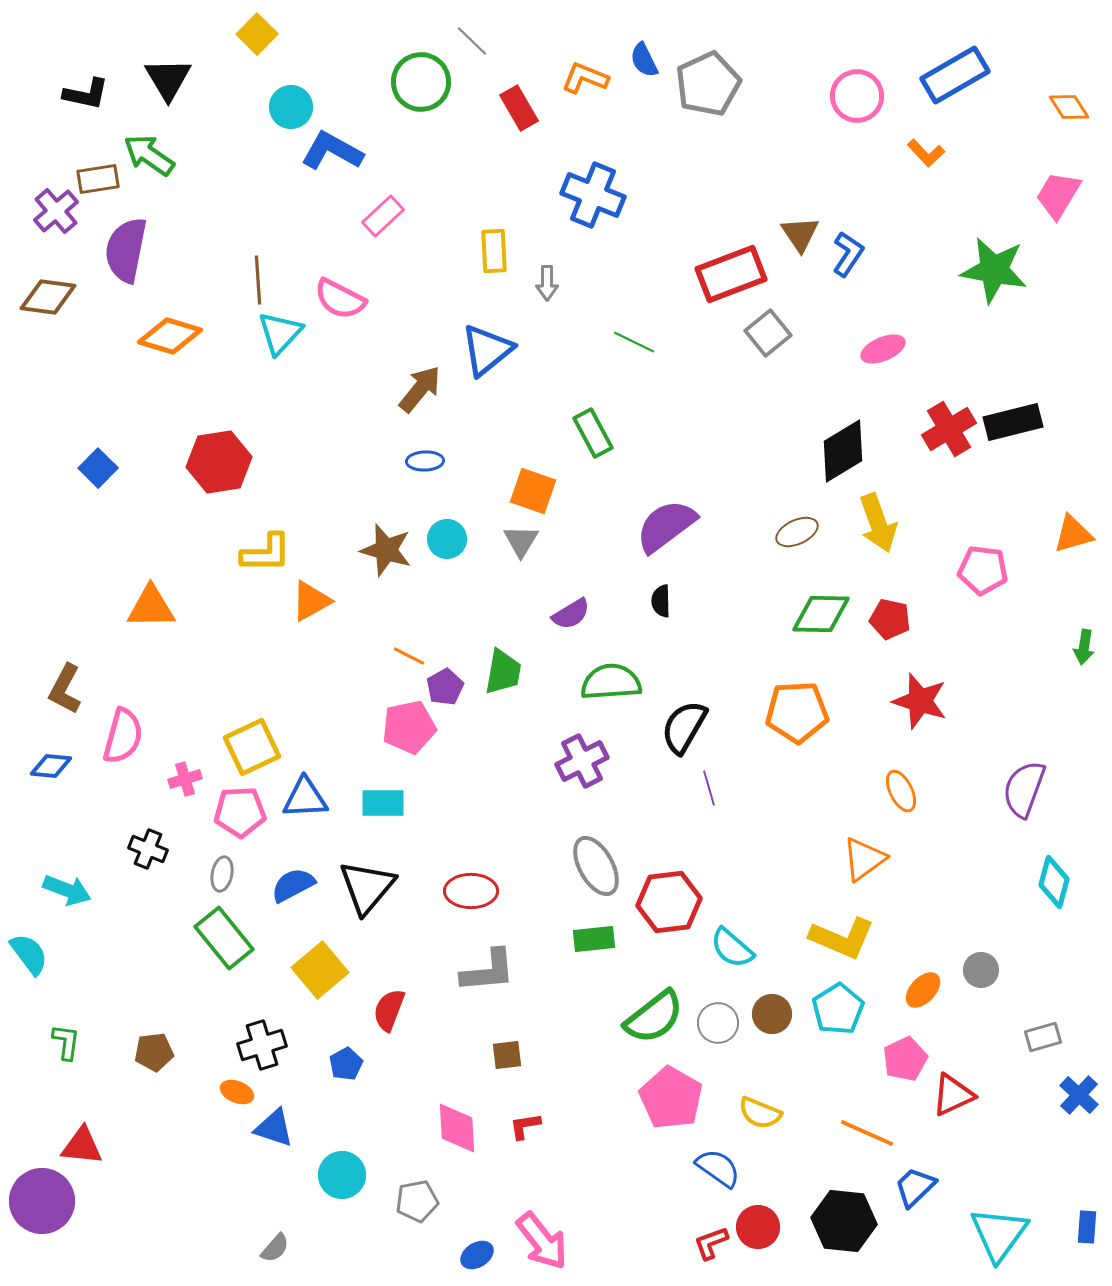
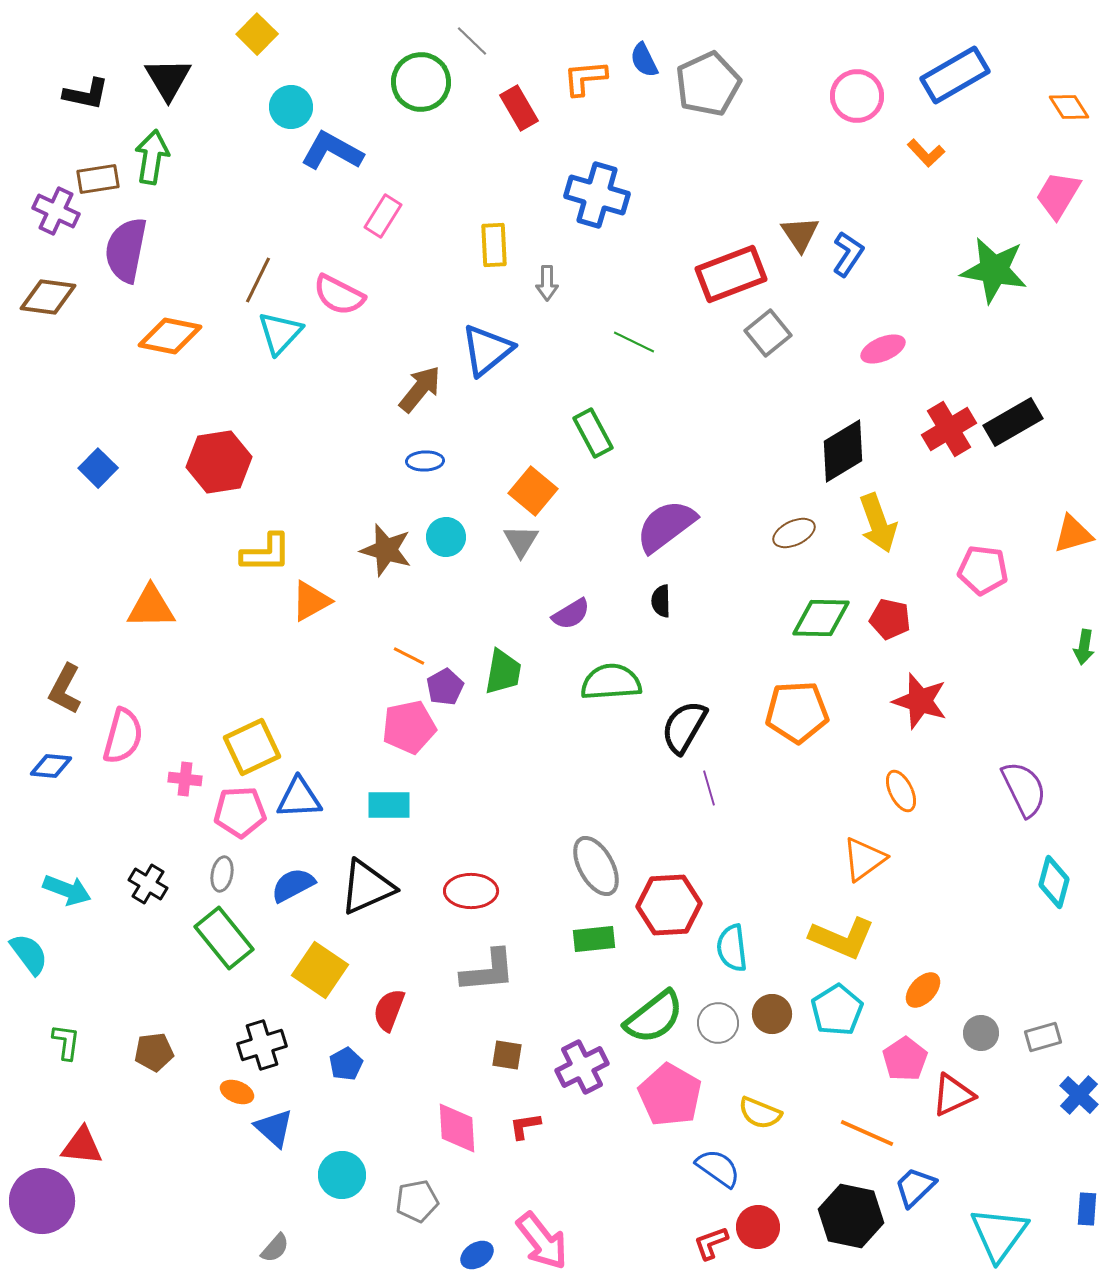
orange L-shape at (585, 78): rotated 27 degrees counterclockwise
green arrow at (149, 155): moved 3 px right, 2 px down; rotated 64 degrees clockwise
blue cross at (593, 195): moved 4 px right; rotated 6 degrees counterclockwise
purple cross at (56, 211): rotated 24 degrees counterclockwise
pink rectangle at (383, 216): rotated 15 degrees counterclockwise
yellow rectangle at (494, 251): moved 6 px up
brown line at (258, 280): rotated 30 degrees clockwise
pink semicircle at (340, 299): moved 1 px left, 4 px up
orange diamond at (170, 336): rotated 6 degrees counterclockwise
black rectangle at (1013, 422): rotated 16 degrees counterclockwise
orange square at (533, 491): rotated 21 degrees clockwise
brown ellipse at (797, 532): moved 3 px left, 1 px down
cyan circle at (447, 539): moved 1 px left, 2 px up
green diamond at (821, 614): moved 4 px down
purple cross at (582, 761): moved 306 px down
pink cross at (185, 779): rotated 24 degrees clockwise
purple semicircle at (1024, 789): rotated 134 degrees clockwise
blue triangle at (305, 798): moved 6 px left
cyan rectangle at (383, 803): moved 6 px right, 2 px down
black cross at (148, 849): moved 35 px down; rotated 9 degrees clockwise
black triangle at (367, 887): rotated 26 degrees clockwise
red hexagon at (669, 902): moved 3 px down; rotated 4 degrees clockwise
cyan semicircle at (732, 948): rotated 42 degrees clockwise
yellow square at (320, 970): rotated 16 degrees counterclockwise
gray circle at (981, 970): moved 63 px down
cyan pentagon at (838, 1009): moved 1 px left, 1 px down
brown square at (507, 1055): rotated 16 degrees clockwise
pink pentagon at (905, 1059): rotated 9 degrees counterclockwise
pink pentagon at (671, 1098): moved 1 px left, 3 px up
blue triangle at (274, 1128): rotated 24 degrees clockwise
black hexagon at (844, 1221): moved 7 px right, 5 px up; rotated 6 degrees clockwise
blue rectangle at (1087, 1227): moved 18 px up
